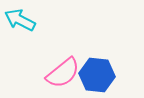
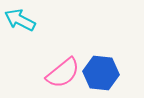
blue hexagon: moved 4 px right, 2 px up
